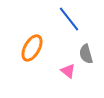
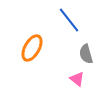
blue line: moved 1 px down
pink triangle: moved 9 px right, 8 px down
